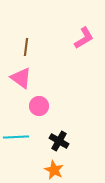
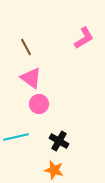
brown line: rotated 36 degrees counterclockwise
pink triangle: moved 10 px right
pink circle: moved 2 px up
cyan line: rotated 10 degrees counterclockwise
orange star: rotated 12 degrees counterclockwise
